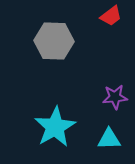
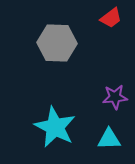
red trapezoid: moved 2 px down
gray hexagon: moved 3 px right, 2 px down
cyan star: rotated 15 degrees counterclockwise
